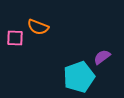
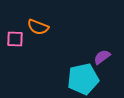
pink square: moved 1 px down
cyan pentagon: moved 4 px right, 2 px down; rotated 8 degrees clockwise
